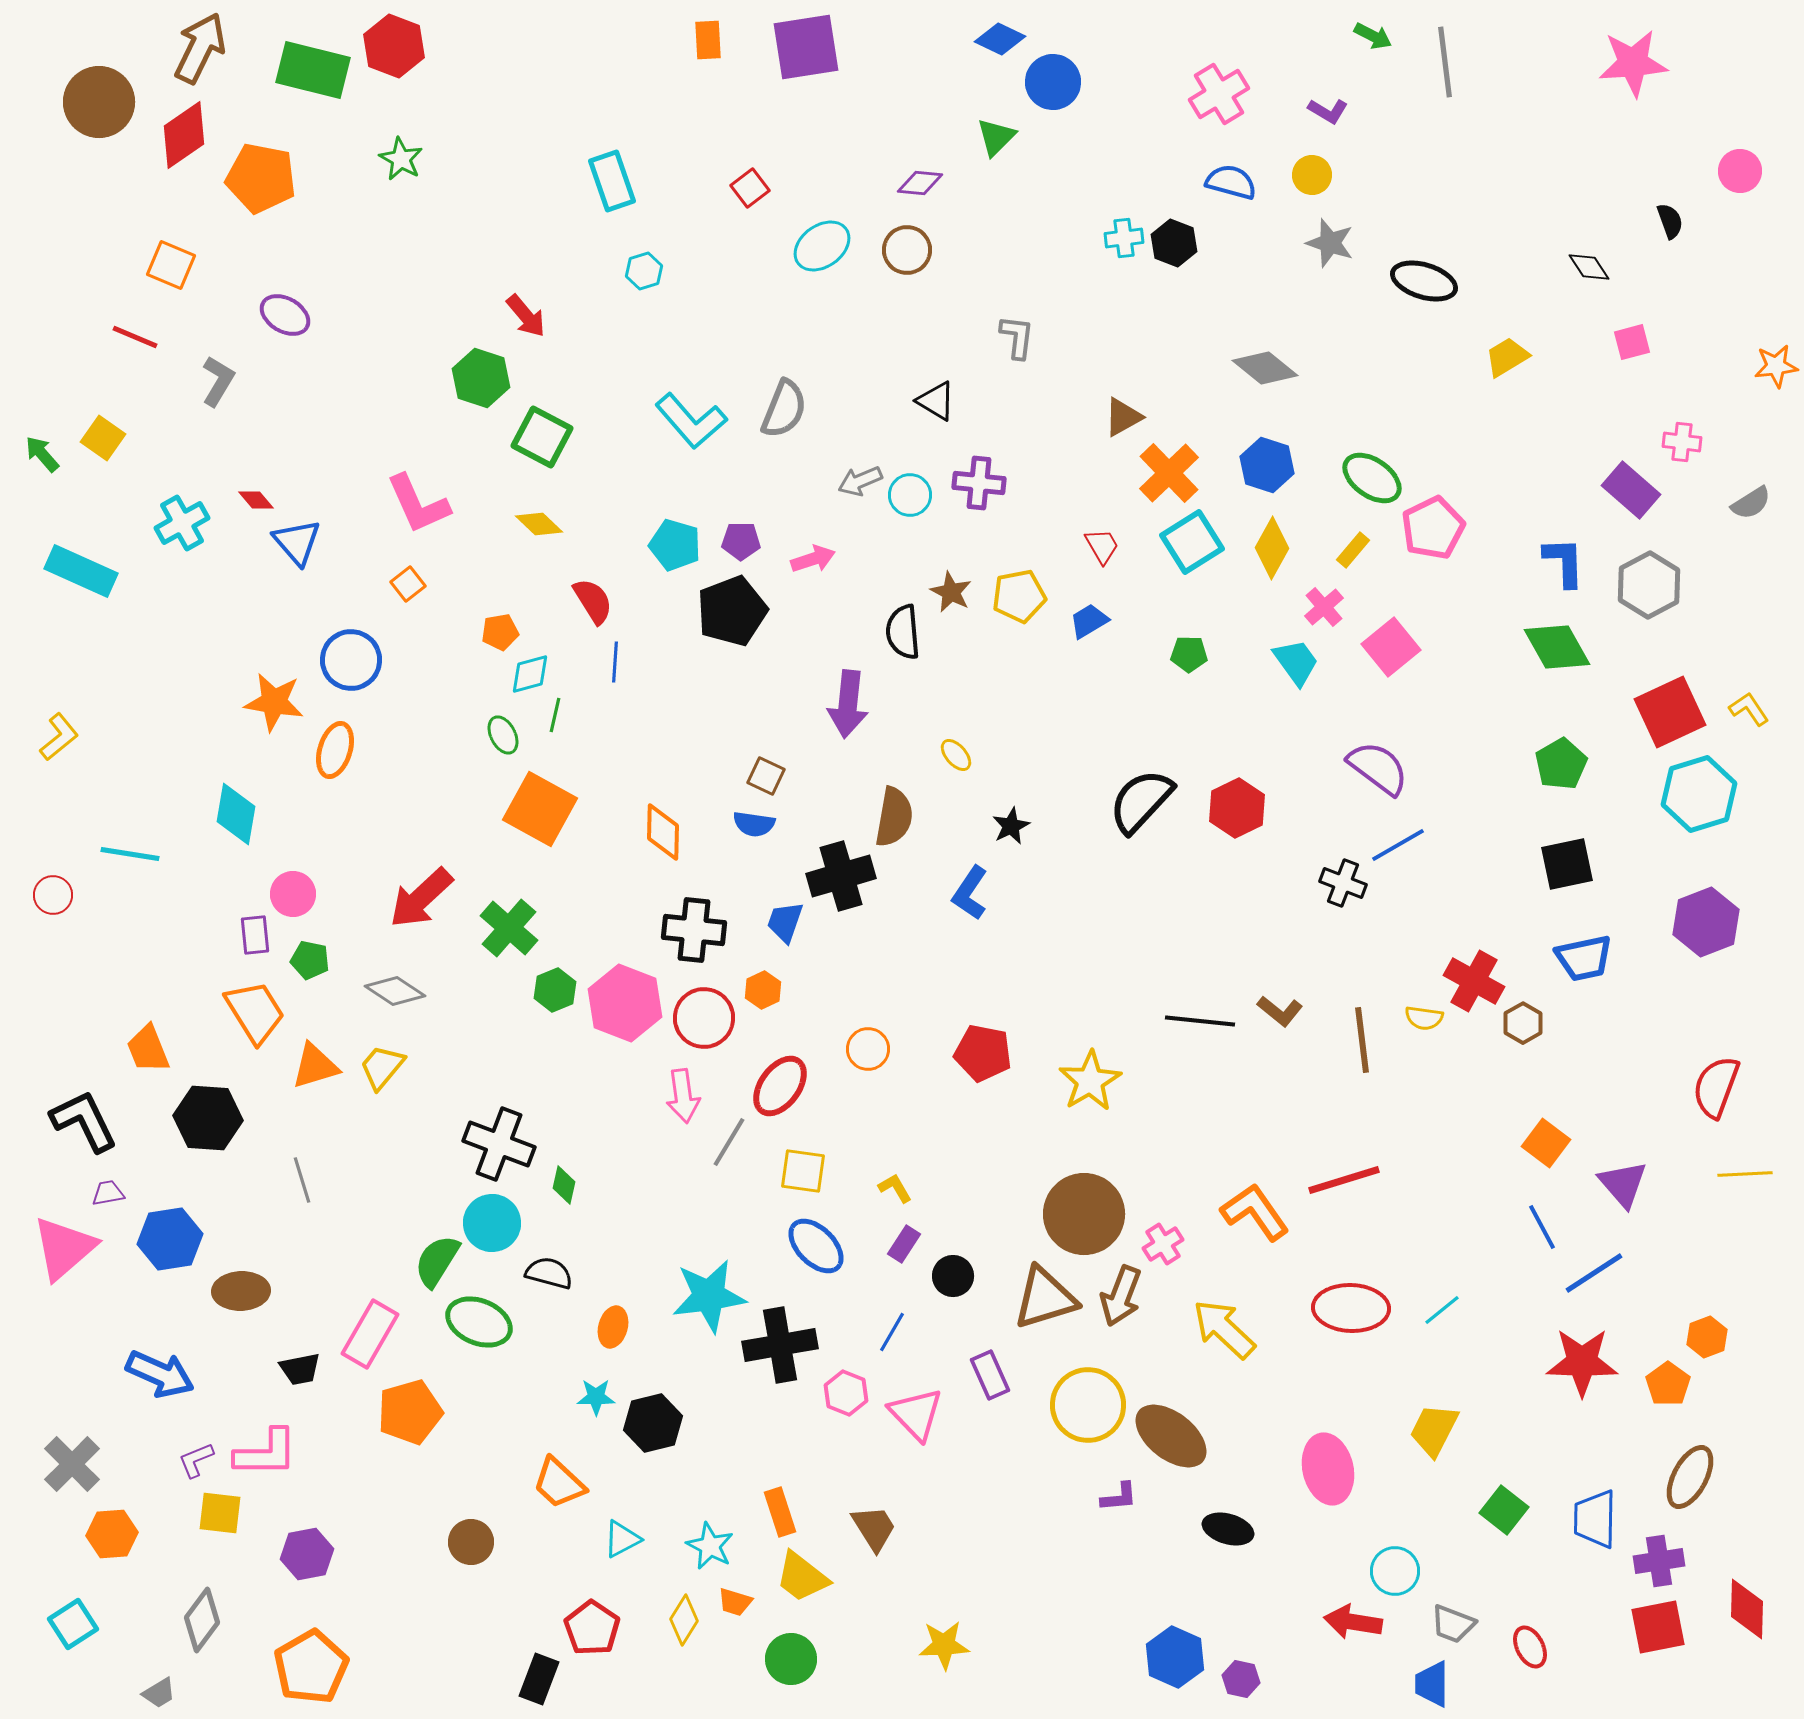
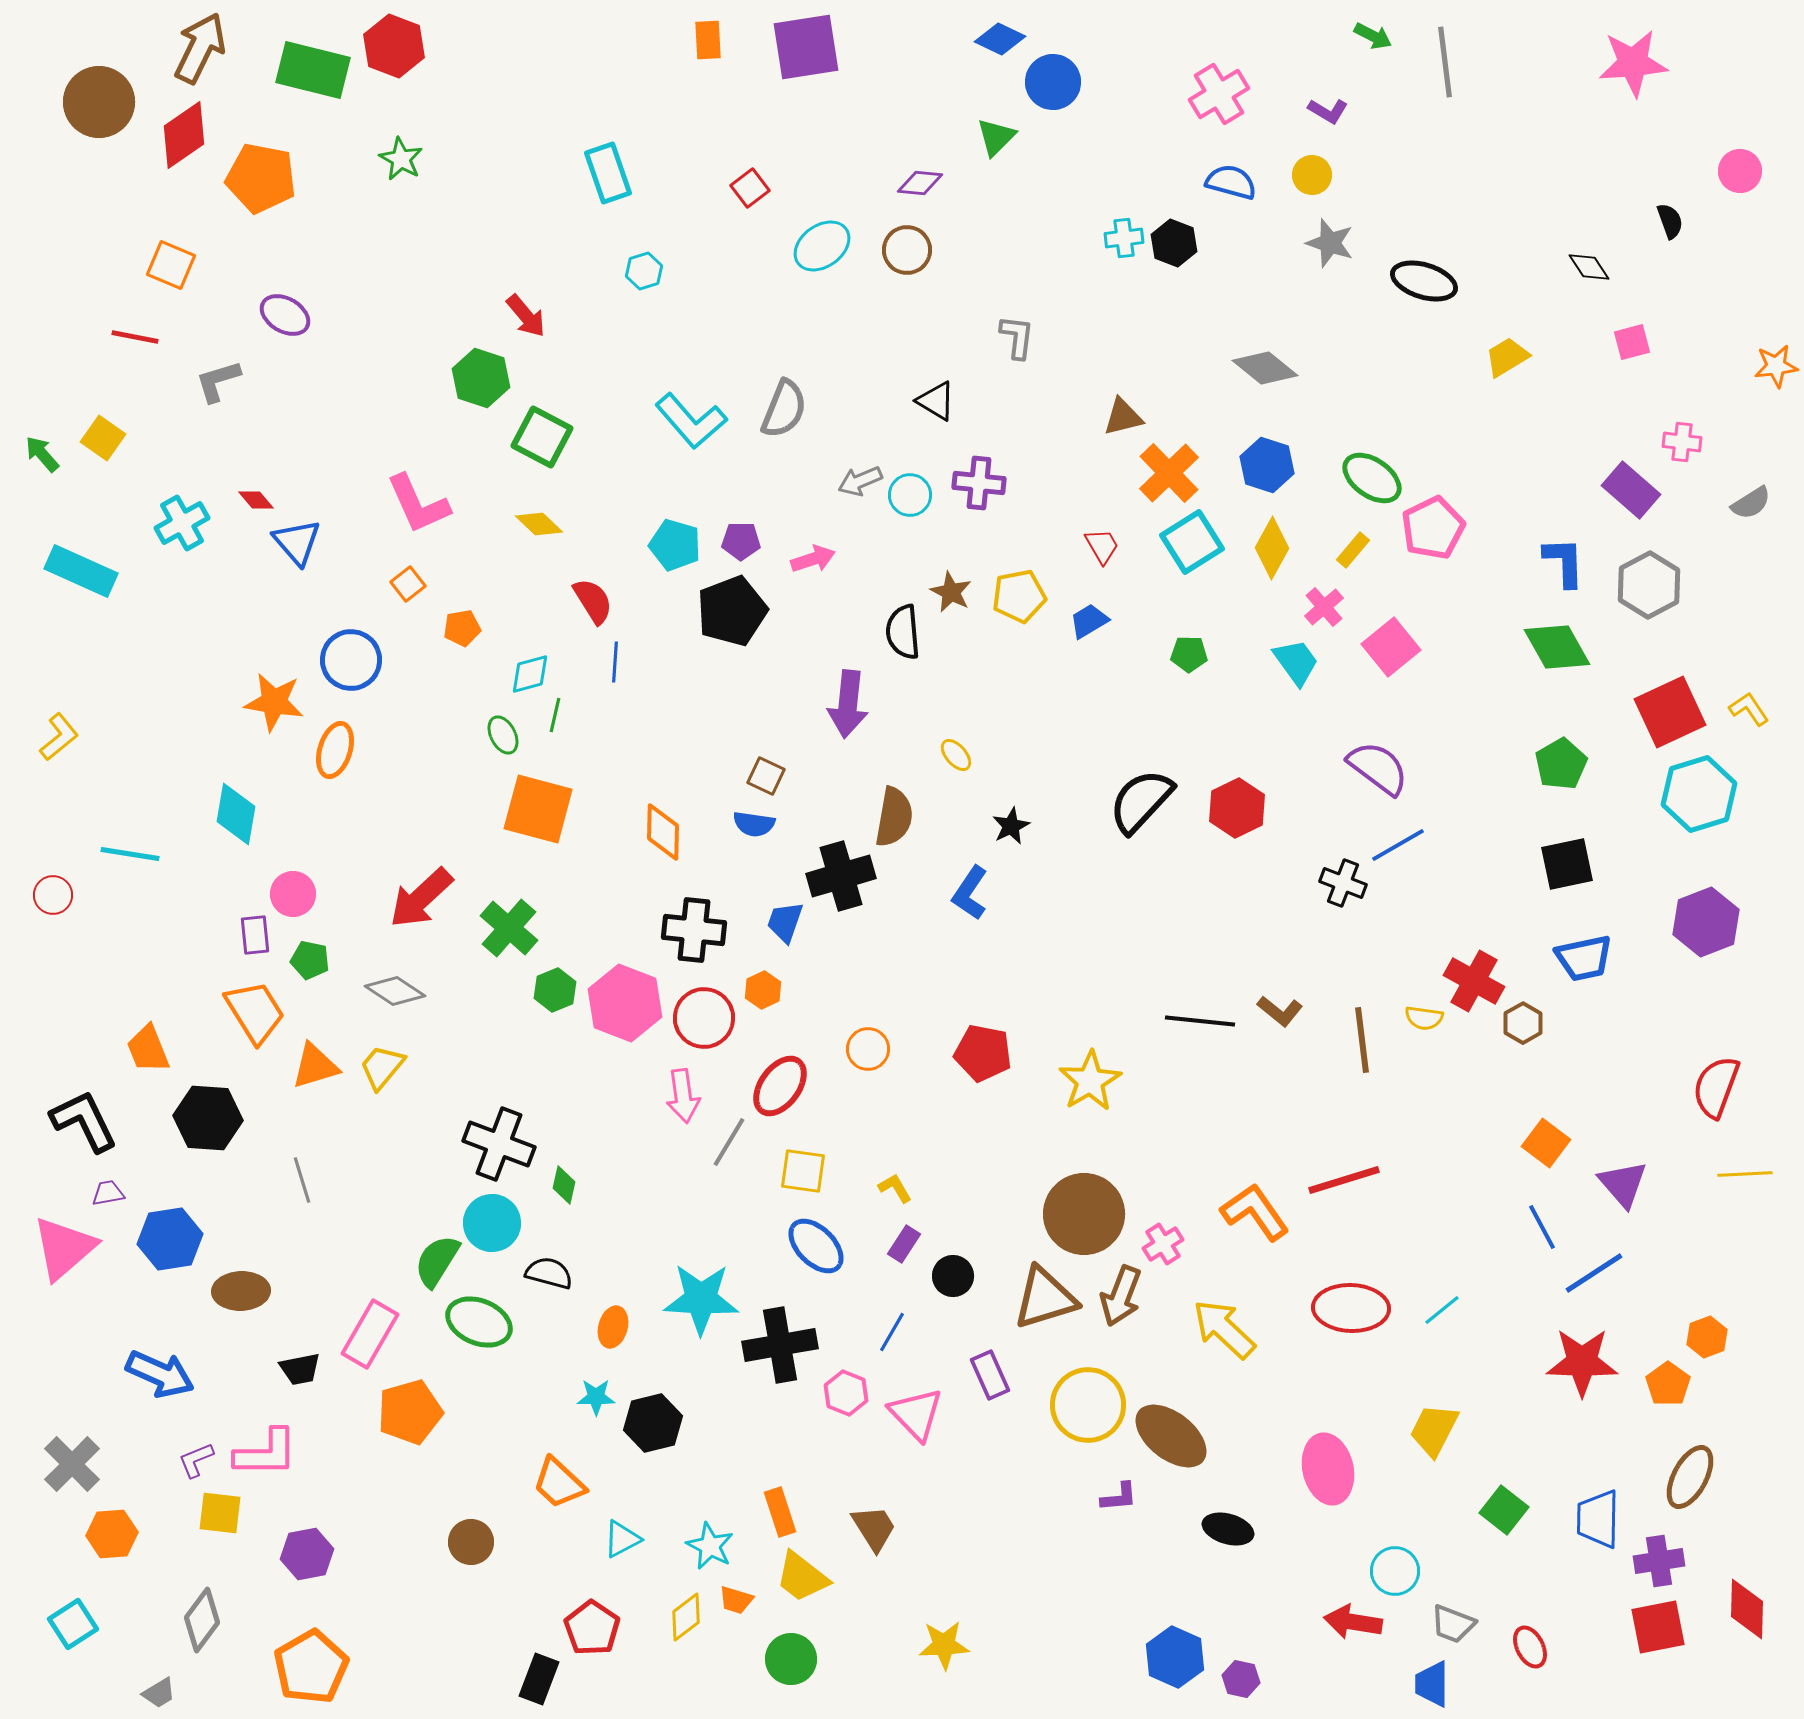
cyan rectangle at (612, 181): moved 4 px left, 8 px up
red line at (135, 337): rotated 12 degrees counterclockwise
gray L-shape at (218, 381): rotated 138 degrees counterclockwise
brown triangle at (1123, 417): rotated 15 degrees clockwise
orange pentagon at (500, 632): moved 38 px left, 4 px up
orange square at (540, 809): moved 2 px left; rotated 14 degrees counterclockwise
cyan star at (709, 1296): moved 8 px left, 3 px down; rotated 10 degrees clockwise
blue trapezoid at (1595, 1519): moved 3 px right
orange trapezoid at (735, 1602): moved 1 px right, 2 px up
yellow diamond at (684, 1620): moved 2 px right, 3 px up; rotated 21 degrees clockwise
